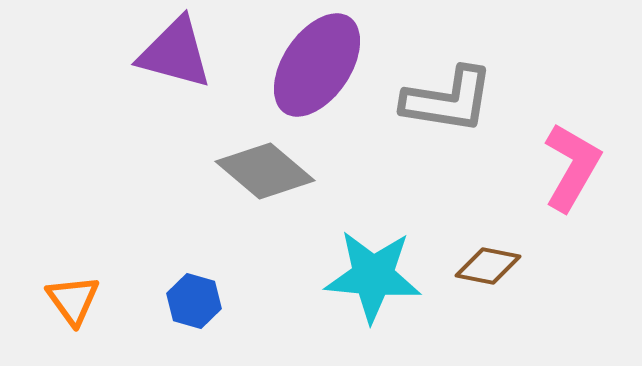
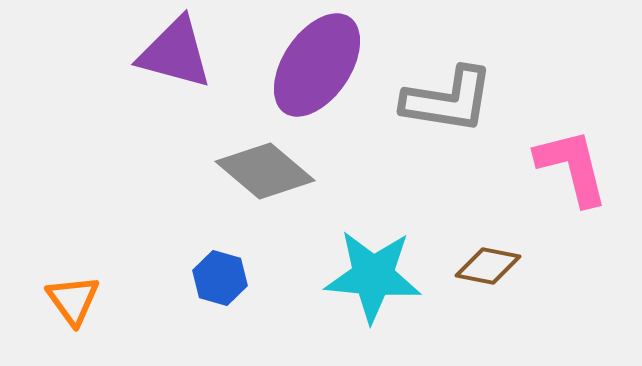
pink L-shape: rotated 44 degrees counterclockwise
blue hexagon: moved 26 px right, 23 px up
